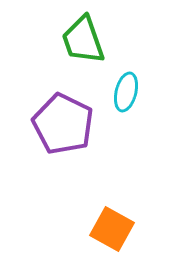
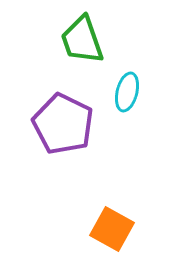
green trapezoid: moved 1 px left
cyan ellipse: moved 1 px right
